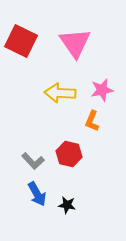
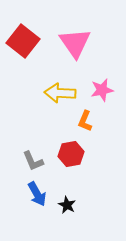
red square: moved 2 px right; rotated 12 degrees clockwise
orange L-shape: moved 7 px left
red hexagon: moved 2 px right; rotated 25 degrees counterclockwise
gray L-shape: rotated 20 degrees clockwise
black star: rotated 18 degrees clockwise
